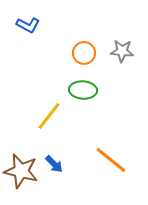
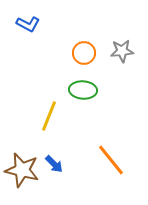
blue L-shape: moved 1 px up
gray star: rotated 10 degrees counterclockwise
yellow line: rotated 16 degrees counterclockwise
orange line: rotated 12 degrees clockwise
brown star: moved 1 px right, 1 px up
